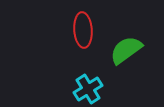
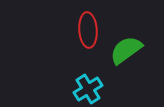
red ellipse: moved 5 px right
